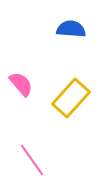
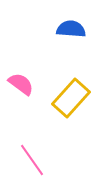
pink semicircle: rotated 12 degrees counterclockwise
